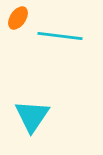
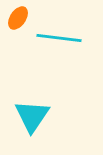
cyan line: moved 1 px left, 2 px down
